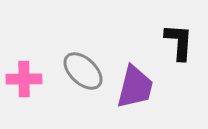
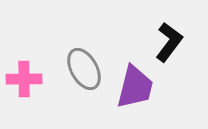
black L-shape: moved 10 px left; rotated 33 degrees clockwise
gray ellipse: moved 1 px right, 2 px up; rotated 18 degrees clockwise
